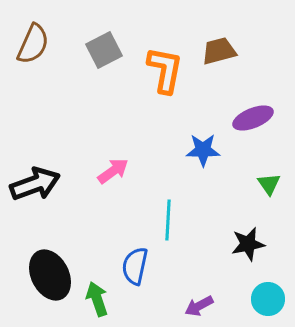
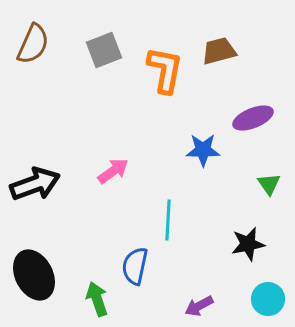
gray square: rotated 6 degrees clockwise
black ellipse: moved 16 px left
